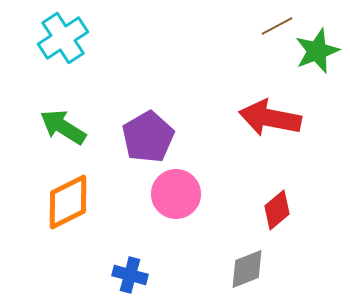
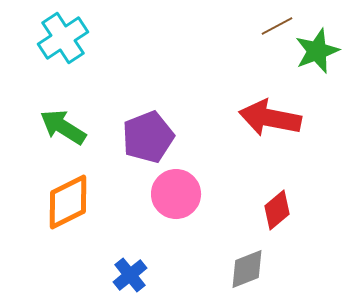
purple pentagon: rotated 9 degrees clockwise
blue cross: rotated 36 degrees clockwise
